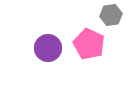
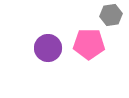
pink pentagon: rotated 24 degrees counterclockwise
